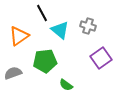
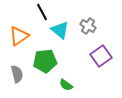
black line: moved 1 px up
gray cross: rotated 14 degrees clockwise
purple square: moved 2 px up
gray semicircle: moved 4 px right, 1 px down; rotated 96 degrees clockwise
